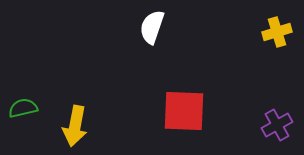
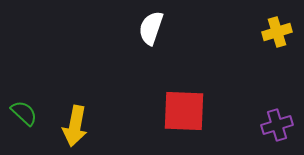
white semicircle: moved 1 px left, 1 px down
green semicircle: moved 1 px right, 5 px down; rotated 56 degrees clockwise
purple cross: rotated 12 degrees clockwise
